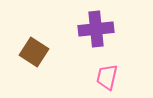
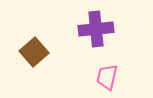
brown square: rotated 16 degrees clockwise
